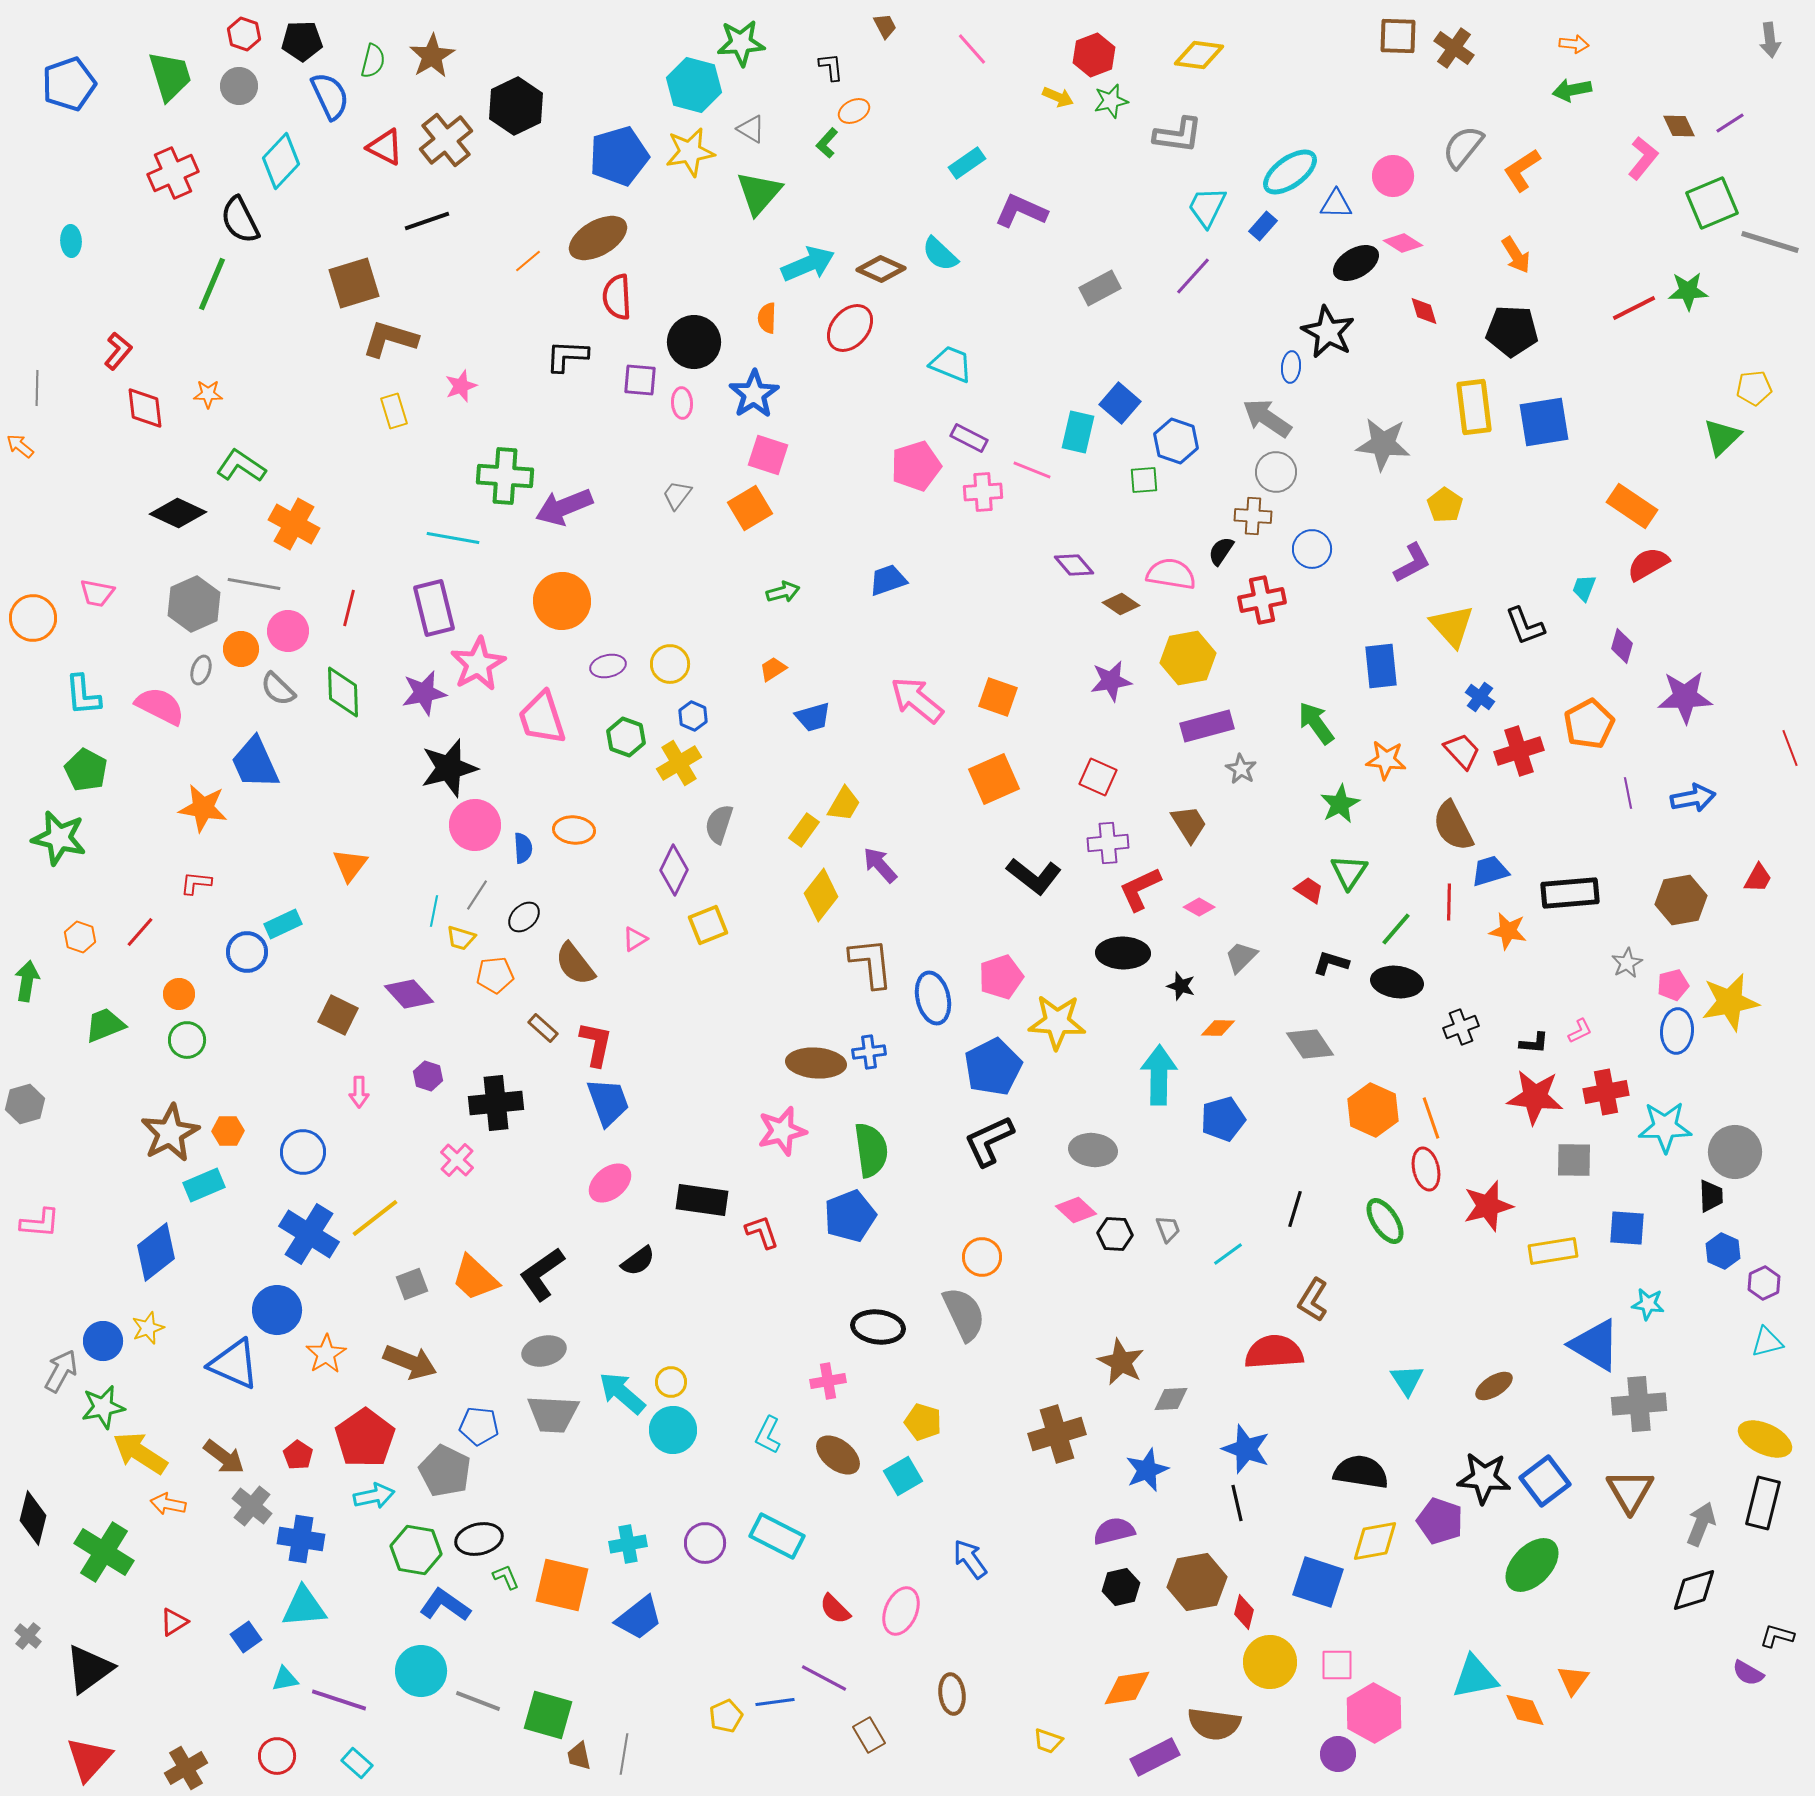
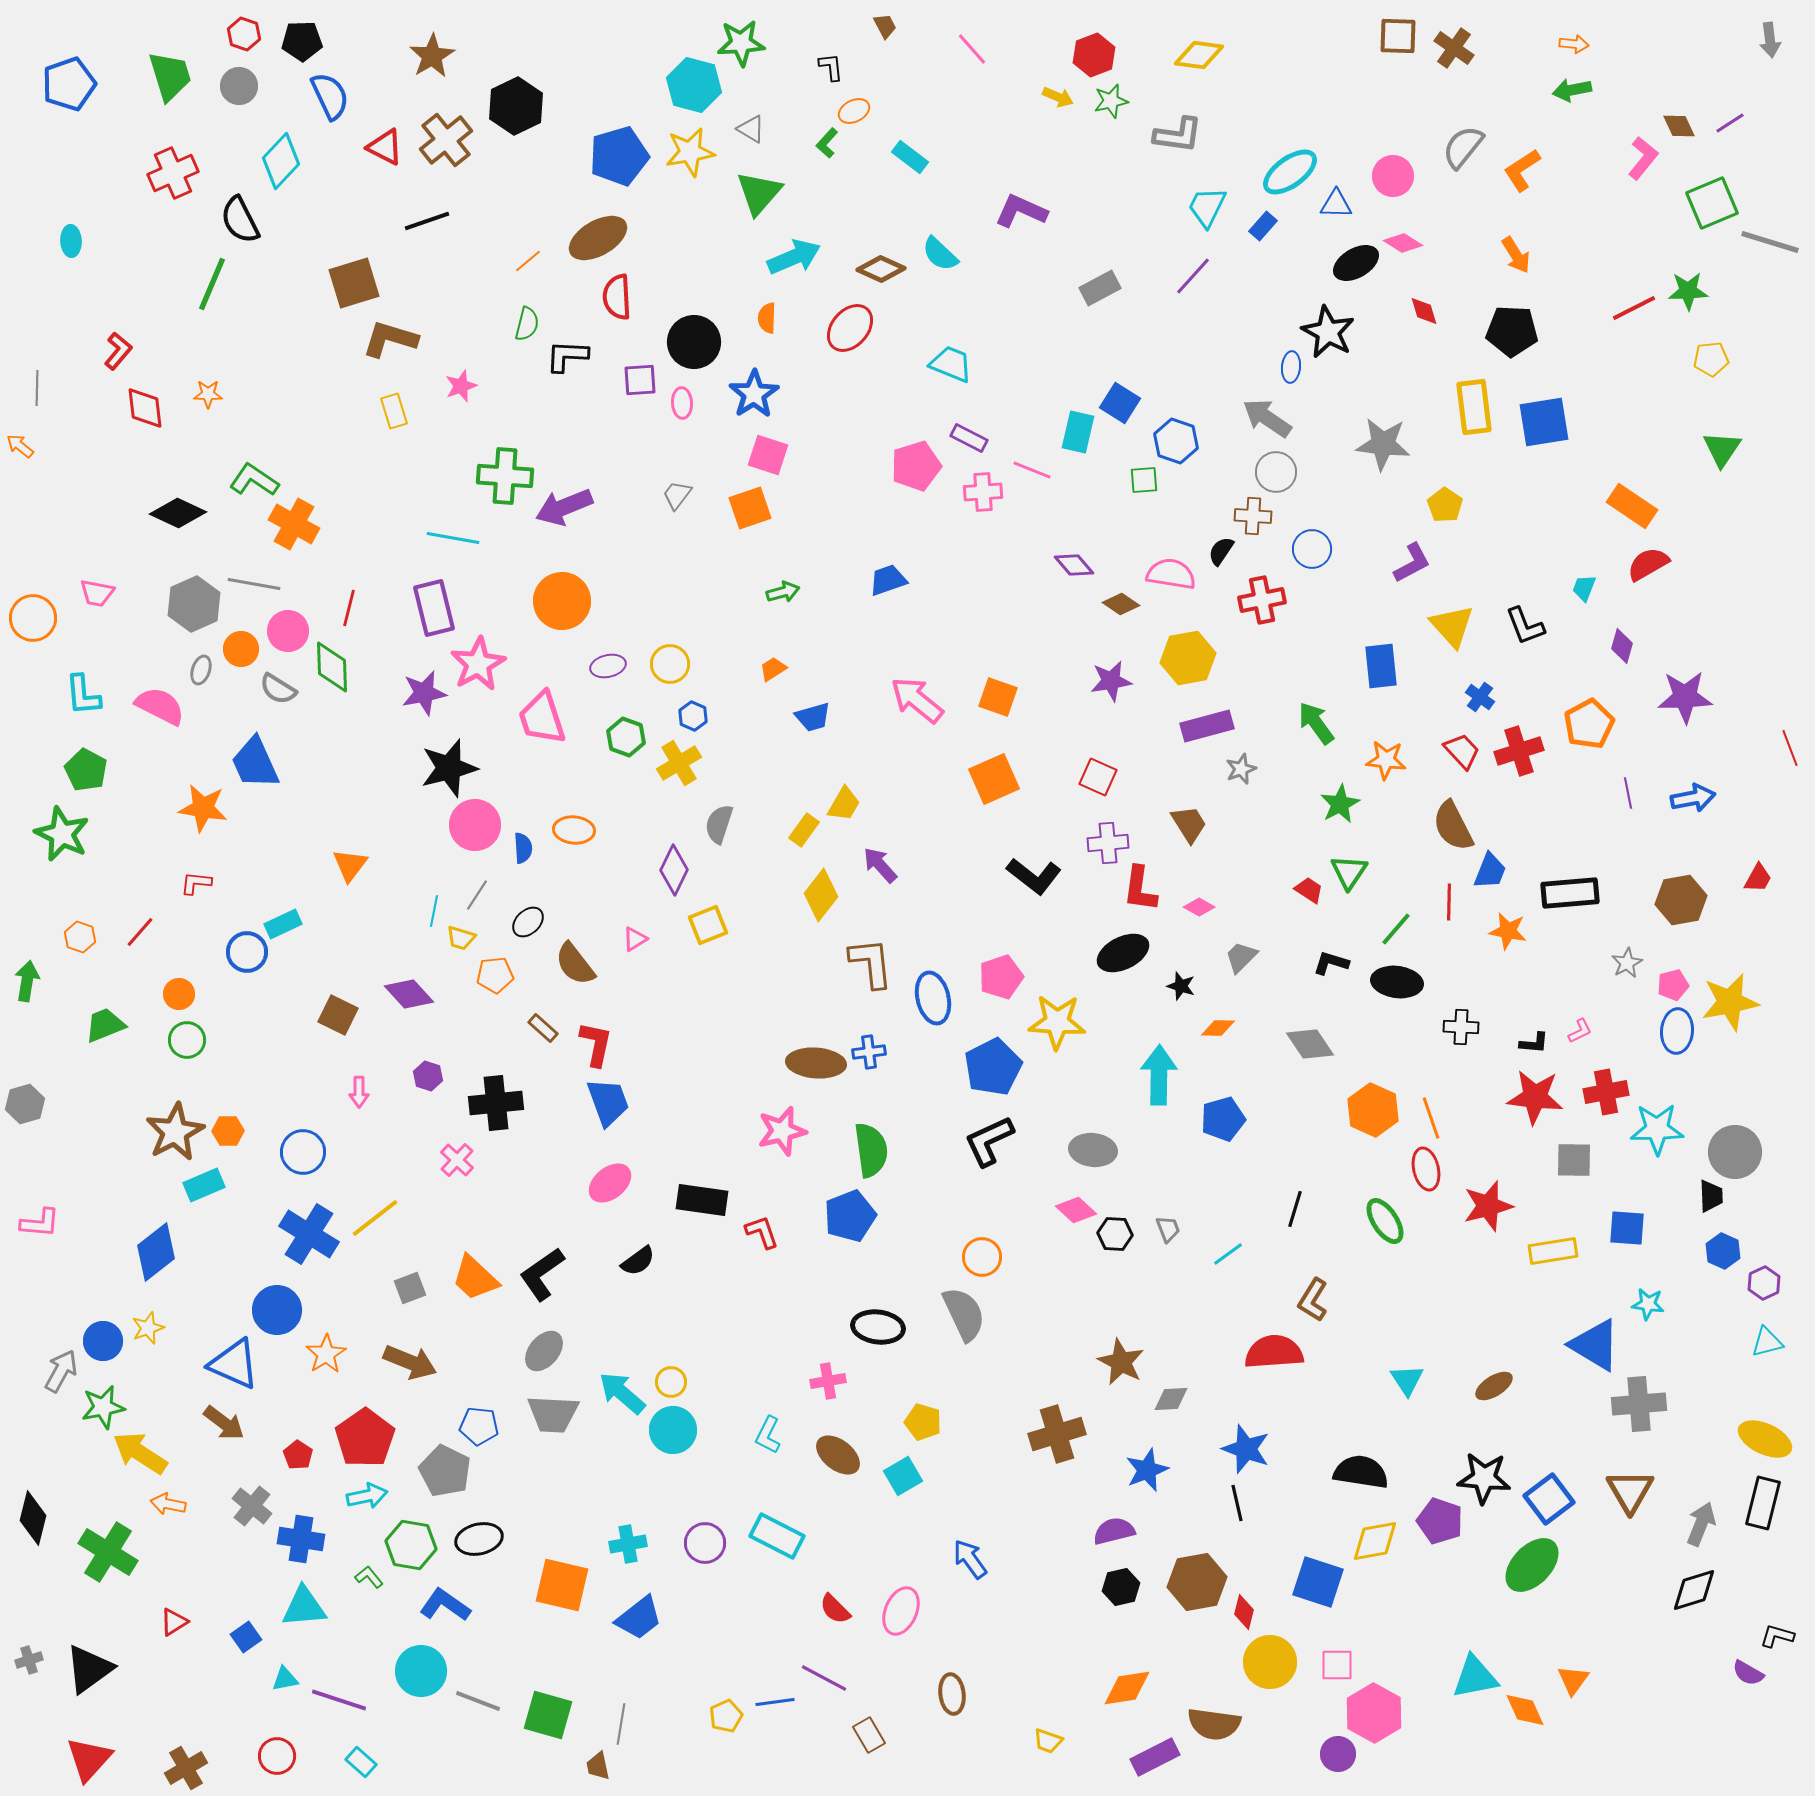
green semicircle at (373, 61): moved 154 px right, 263 px down
cyan rectangle at (967, 163): moved 57 px left, 6 px up; rotated 72 degrees clockwise
cyan arrow at (808, 264): moved 14 px left, 7 px up
purple square at (640, 380): rotated 9 degrees counterclockwise
yellow pentagon at (1754, 388): moved 43 px left, 29 px up
blue square at (1120, 403): rotated 9 degrees counterclockwise
green triangle at (1722, 437): moved 12 px down; rotated 12 degrees counterclockwise
green L-shape at (241, 466): moved 13 px right, 14 px down
orange square at (750, 508): rotated 12 degrees clockwise
gray semicircle at (278, 689): rotated 12 degrees counterclockwise
green diamond at (343, 692): moved 11 px left, 25 px up
gray star at (1241, 769): rotated 20 degrees clockwise
green star at (59, 838): moved 3 px right, 4 px up; rotated 12 degrees clockwise
blue trapezoid at (1490, 871): rotated 129 degrees clockwise
red L-shape at (1140, 889): rotated 57 degrees counterclockwise
black ellipse at (524, 917): moved 4 px right, 5 px down
black ellipse at (1123, 953): rotated 27 degrees counterclockwise
black cross at (1461, 1027): rotated 24 degrees clockwise
cyan star at (1665, 1127): moved 8 px left, 2 px down
brown star at (170, 1133): moved 5 px right, 1 px up
gray square at (412, 1284): moved 2 px left, 4 px down
gray ellipse at (544, 1351): rotated 36 degrees counterclockwise
brown arrow at (224, 1457): moved 34 px up
blue square at (1545, 1481): moved 4 px right, 18 px down
cyan arrow at (374, 1496): moved 7 px left
green hexagon at (416, 1550): moved 5 px left, 5 px up
green cross at (104, 1552): moved 4 px right
green L-shape at (506, 1577): moved 137 px left; rotated 16 degrees counterclockwise
gray cross at (28, 1636): moved 1 px right, 24 px down; rotated 32 degrees clockwise
gray line at (624, 1754): moved 3 px left, 30 px up
brown trapezoid at (579, 1756): moved 19 px right, 10 px down
cyan rectangle at (357, 1763): moved 4 px right, 1 px up
